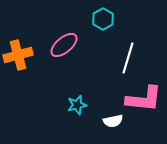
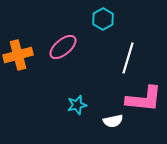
pink ellipse: moved 1 px left, 2 px down
